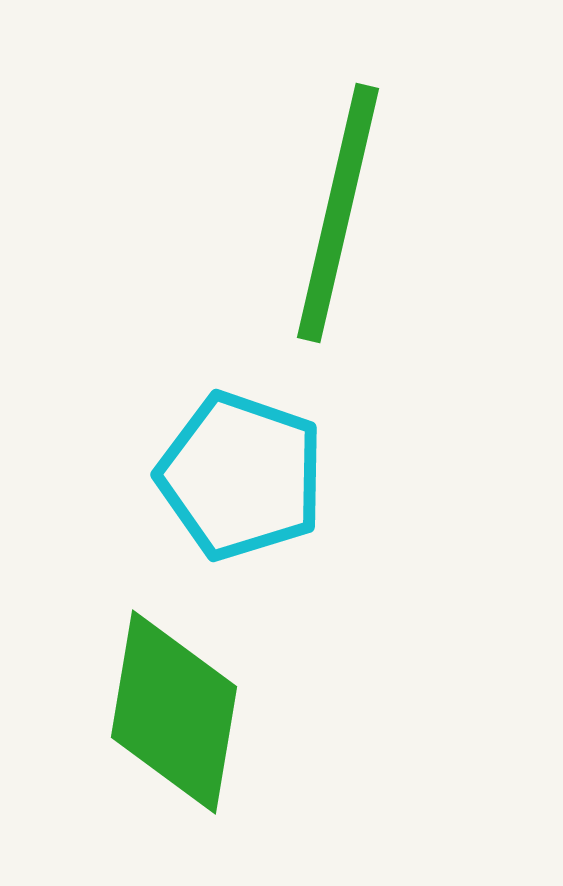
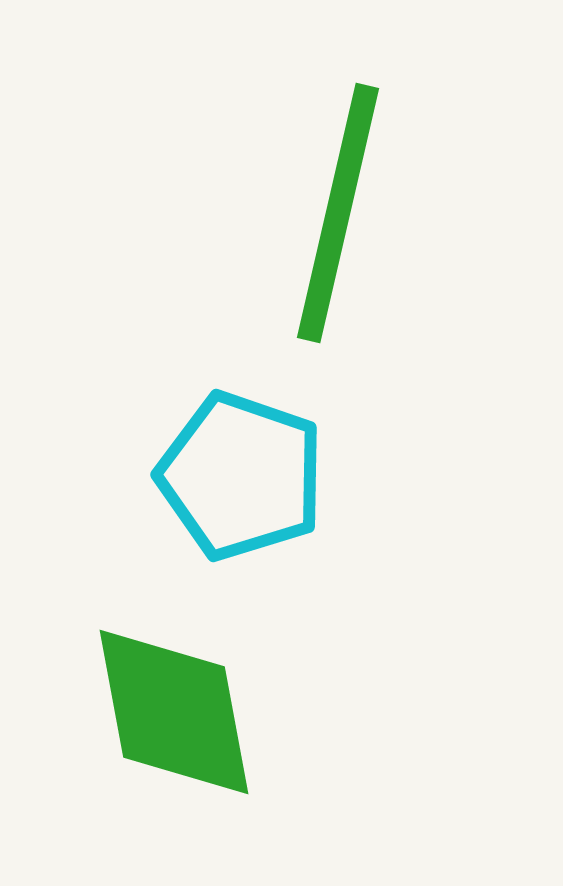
green diamond: rotated 20 degrees counterclockwise
